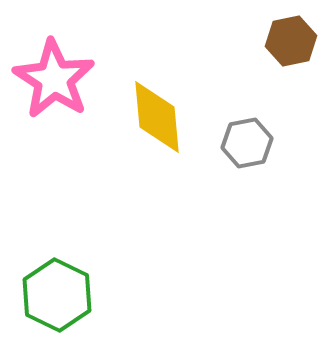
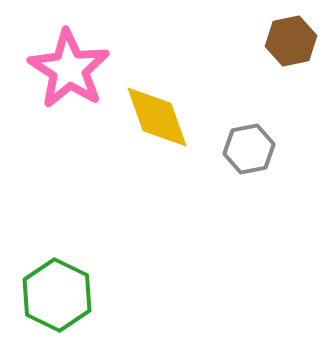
pink star: moved 15 px right, 10 px up
yellow diamond: rotated 14 degrees counterclockwise
gray hexagon: moved 2 px right, 6 px down
